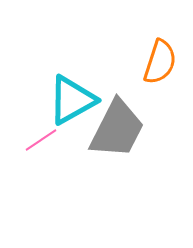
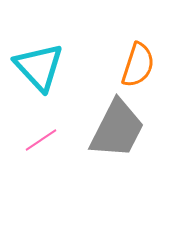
orange semicircle: moved 22 px left, 3 px down
cyan triangle: moved 33 px left, 33 px up; rotated 44 degrees counterclockwise
